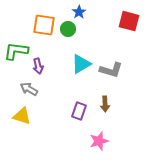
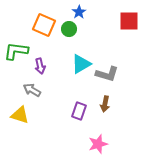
red square: rotated 15 degrees counterclockwise
orange square: rotated 15 degrees clockwise
green circle: moved 1 px right
purple arrow: moved 2 px right
gray L-shape: moved 4 px left, 4 px down
gray arrow: moved 3 px right, 1 px down
brown arrow: rotated 14 degrees clockwise
yellow triangle: moved 2 px left, 1 px up
pink star: moved 1 px left, 3 px down
